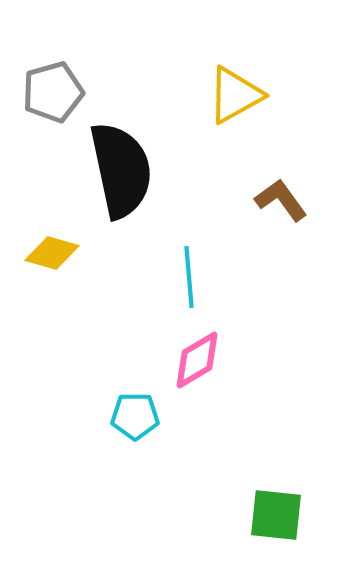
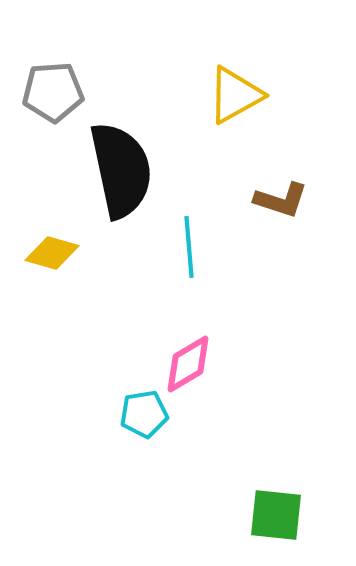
gray pentagon: rotated 12 degrees clockwise
brown L-shape: rotated 144 degrees clockwise
cyan line: moved 30 px up
pink diamond: moved 9 px left, 4 px down
cyan pentagon: moved 9 px right, 2 px up; rotated 9 degrees counterclockwise
